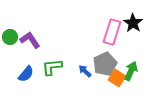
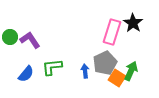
gray pentagon: moved 1 px up
blue arrow: rotated 40 degrees clockwise
